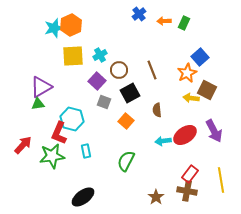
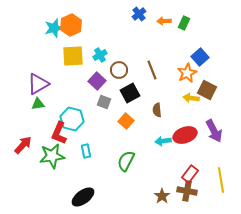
purple triangle: moved 3 px left, 3 px up
red ellipse: rotated 15 degrees clockwise
brown star: moved 6 px right, 1 px up
